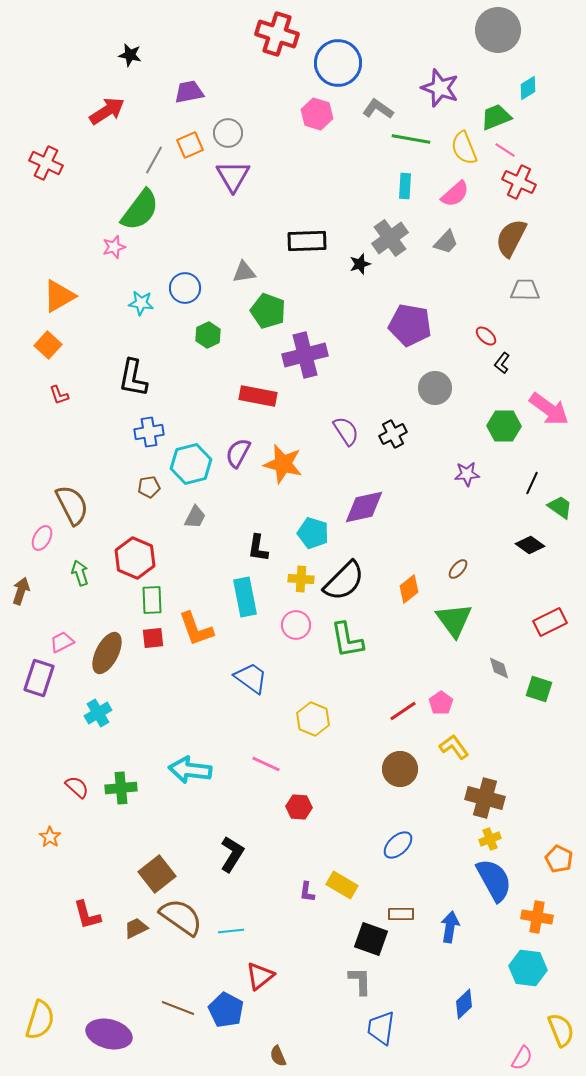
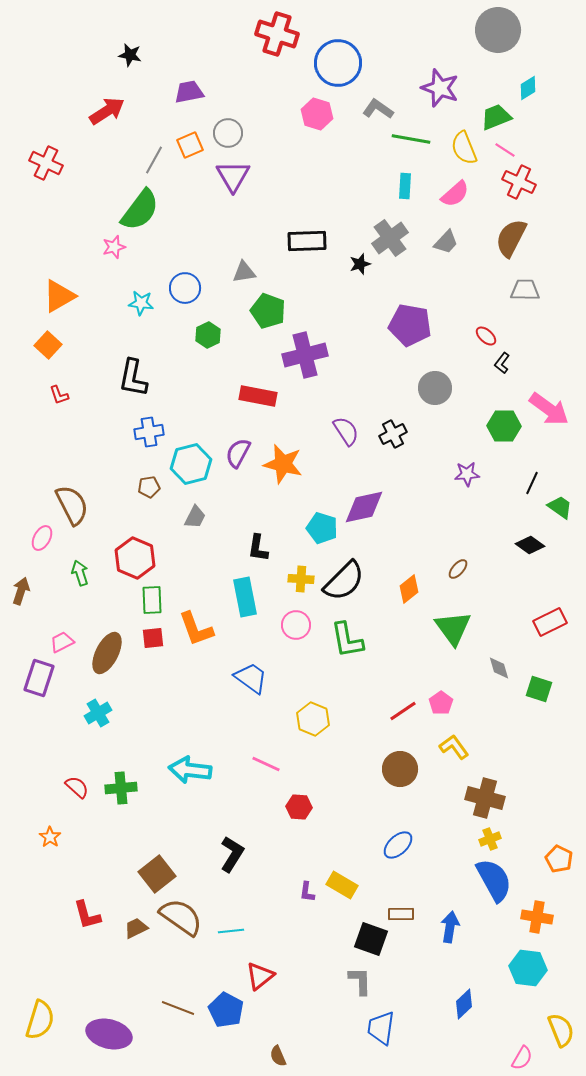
cyan pentagon at (313, 533): moved 9 px right, 5 px up
green triangle at (454, 620): moved 1 px left, 8 px down
